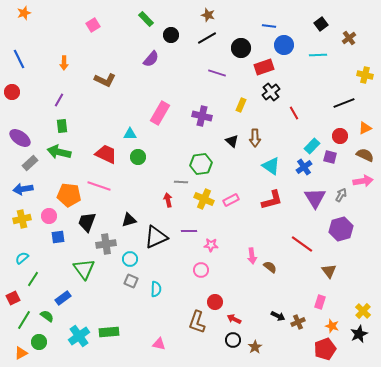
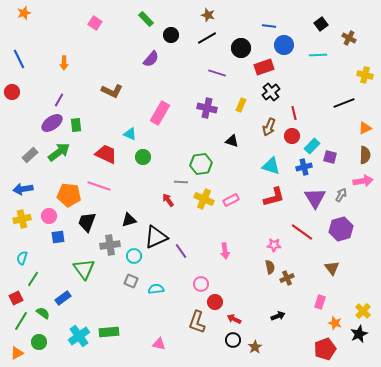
pink square at (93, 25): moved 2 px right, 2 px up; rotated 24 degrees counterclockwise
brown cross at (349, 38): rotated 24 degrees counterclockwise
brown L-shape at (105, 80): moved 7 px right, 11 px down
red line at (294, 113): rotated 16 degrees clockwise
purple cross at (202, 116): moved 5 px right, 8 px up
green rectangle at (62, 126): moved 14 px right, 1 px up
cyan triangle at (130, 134): rotated 24 degrees clockwise
red circle at (340, 136): moved 48 px left
purple ellipse at (20, 138): moved 32 px right, 15 px up; rotated 70 degrees counterclockwise
brown arrow at (255, 138): moved 14 px right, 11 px up; rotated 24 degrees clockwise
black triangle at (232, 141): rotated 24 degrees counterclockwise
green arrow at (59, 152): rotated 130 degrees clockwise
brown semicircle at (365, 155): rotated 66 degrees clockwise
green circle at (138, 157): moved 5 px right
gray rectangle at (30, 163): moved 8 px up
cyan triangle at (271, 166): rotated 18 degrees counterclockwise
blue cross at (304, 167): rotated 21 degrees clockwise
red arrow at (168, 200): rotated 24 degrees counterclockwise
red L-shape at (272, 200): moved 2 px right, 3 px up
purple line at (189, 231): moved 8 px left, 20 px down; rotated 56 degrees clockwise
gray cross at (106, 244): moved 4 px right, 1 px down
red line at (302, 244): moved 12 px up
pink star at (211, 245): moved 63 px right
pink arrow at (252, 256): moved 27 px left, 5 px up
cyan semicircle at (22, 258): rotated 32 degrees counterclockwise
cyan circle at (130, 259): moved 4 px right, 3 px up
brown semicircle at (270, 267): rotated 40 degrees clockwise
pink circle at (201, 270): moved 14 px down
brown triangle at (329, 271): moved 3 px right, 3 px up
cyan semicircle at (156, 289): rotated 98 degrees counterclockwise
red square at (13, 298): moved 3 px right
green semicircle at (47, 316): moved 4 px left, 3 px up
black arrow at (278, 316): rotated 48 degrees counterclockwise
green line at (24, 320): moved 3 px left, 1 px down
brown cross at (298, 322): moved 11 px left, 44 px up
orange star at (332, 326): moved 3 px right, 3 px up
orange triangle at (21, 353): moved 4 px left
